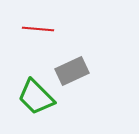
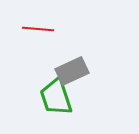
green trapezoid: moved 20 px right; rotated 27 degrees clockwise
